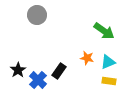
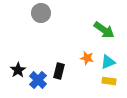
gray circle: moved 4 px right, 2 px up
green arrow: moved 1 px up
black rectangle: rotated 21 degrees counterclockwise
